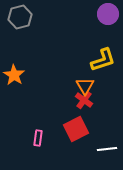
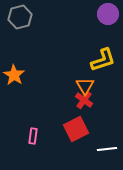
pink rectangle: moved 5 px left, 2 px up
